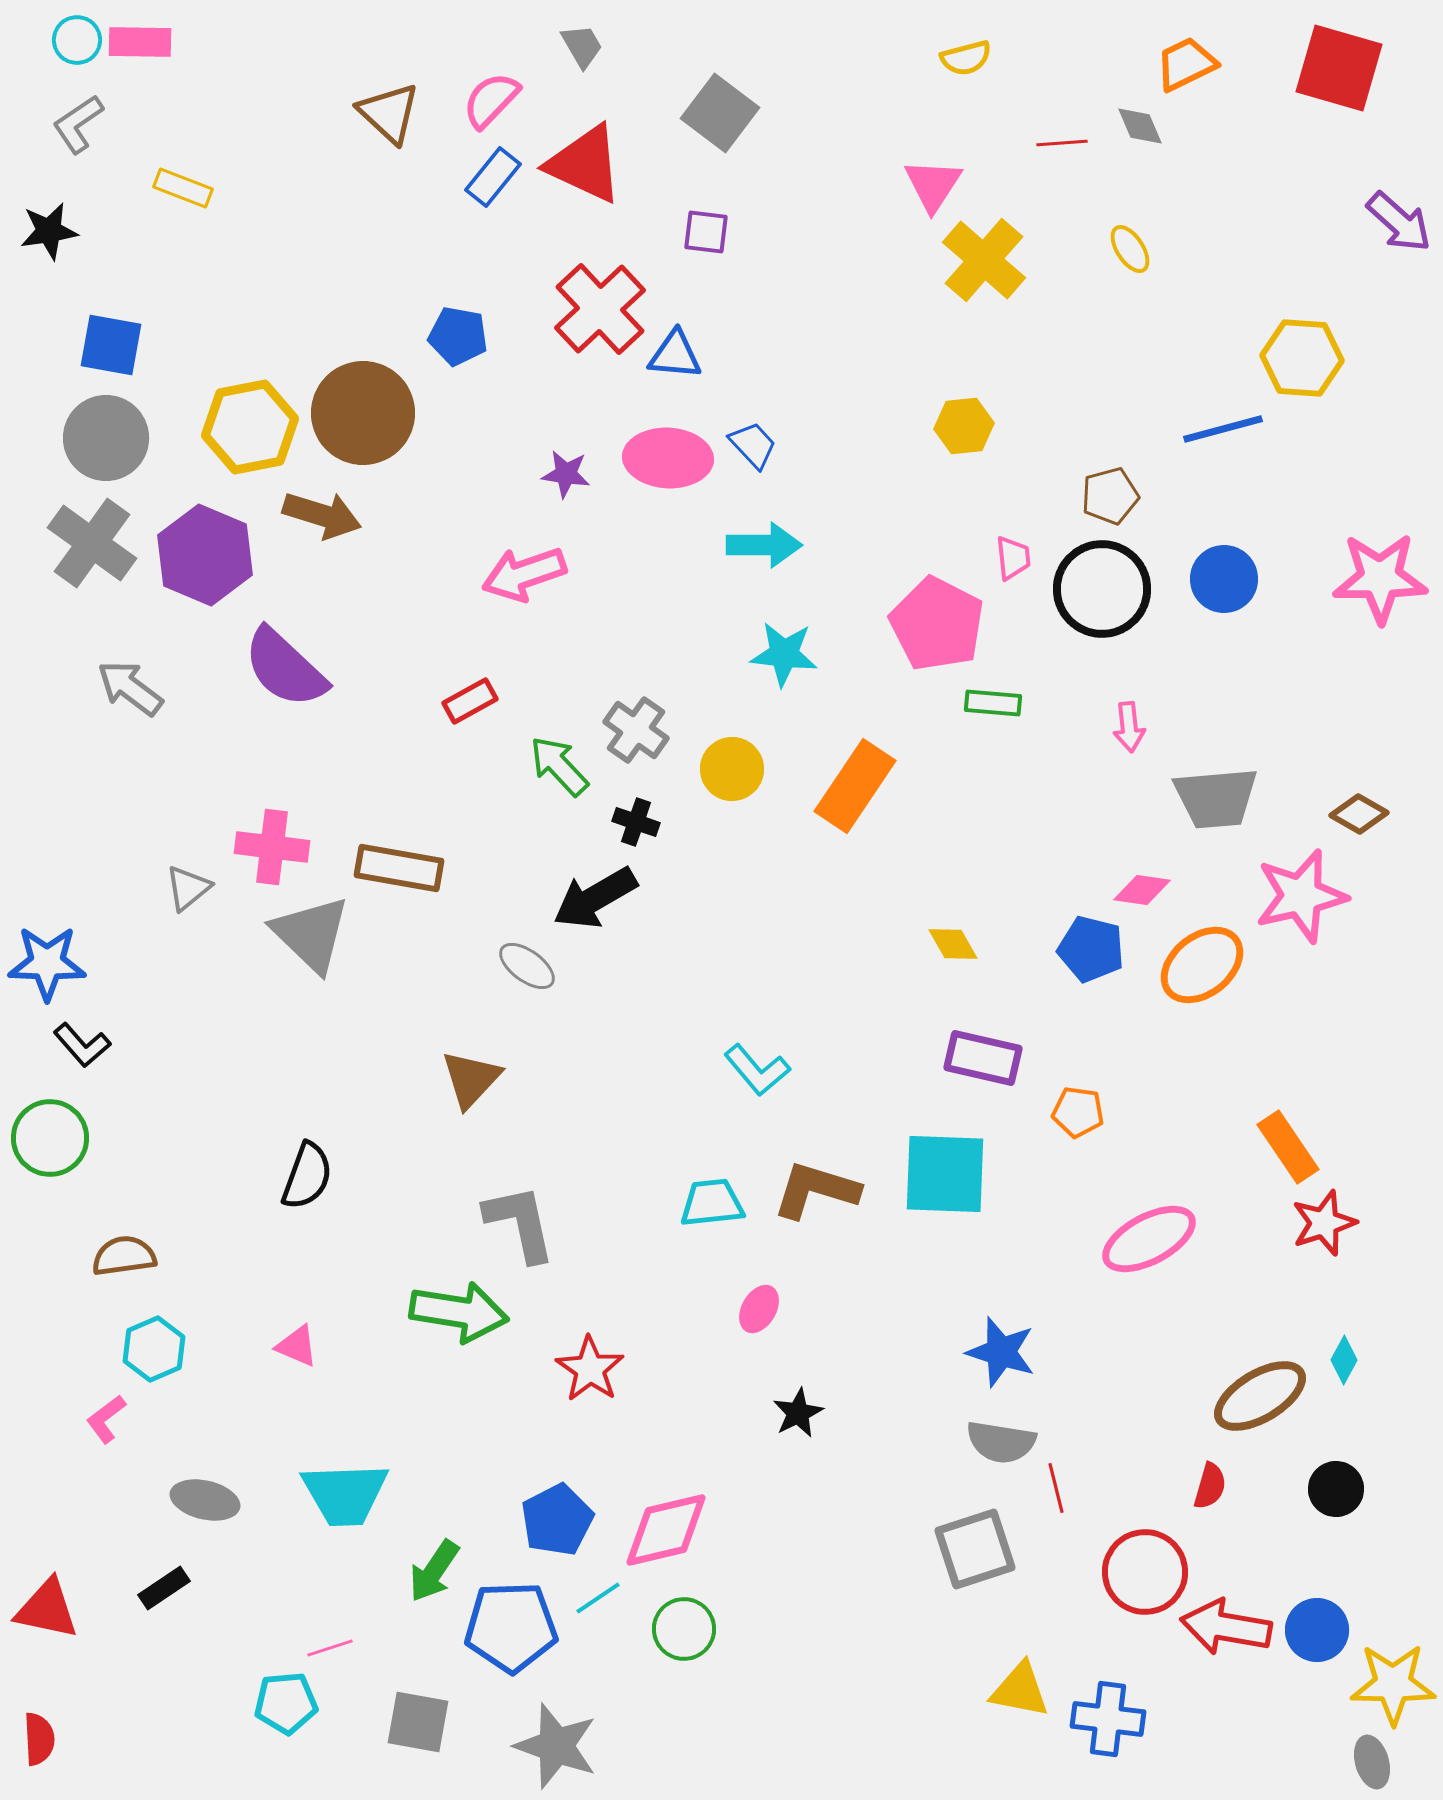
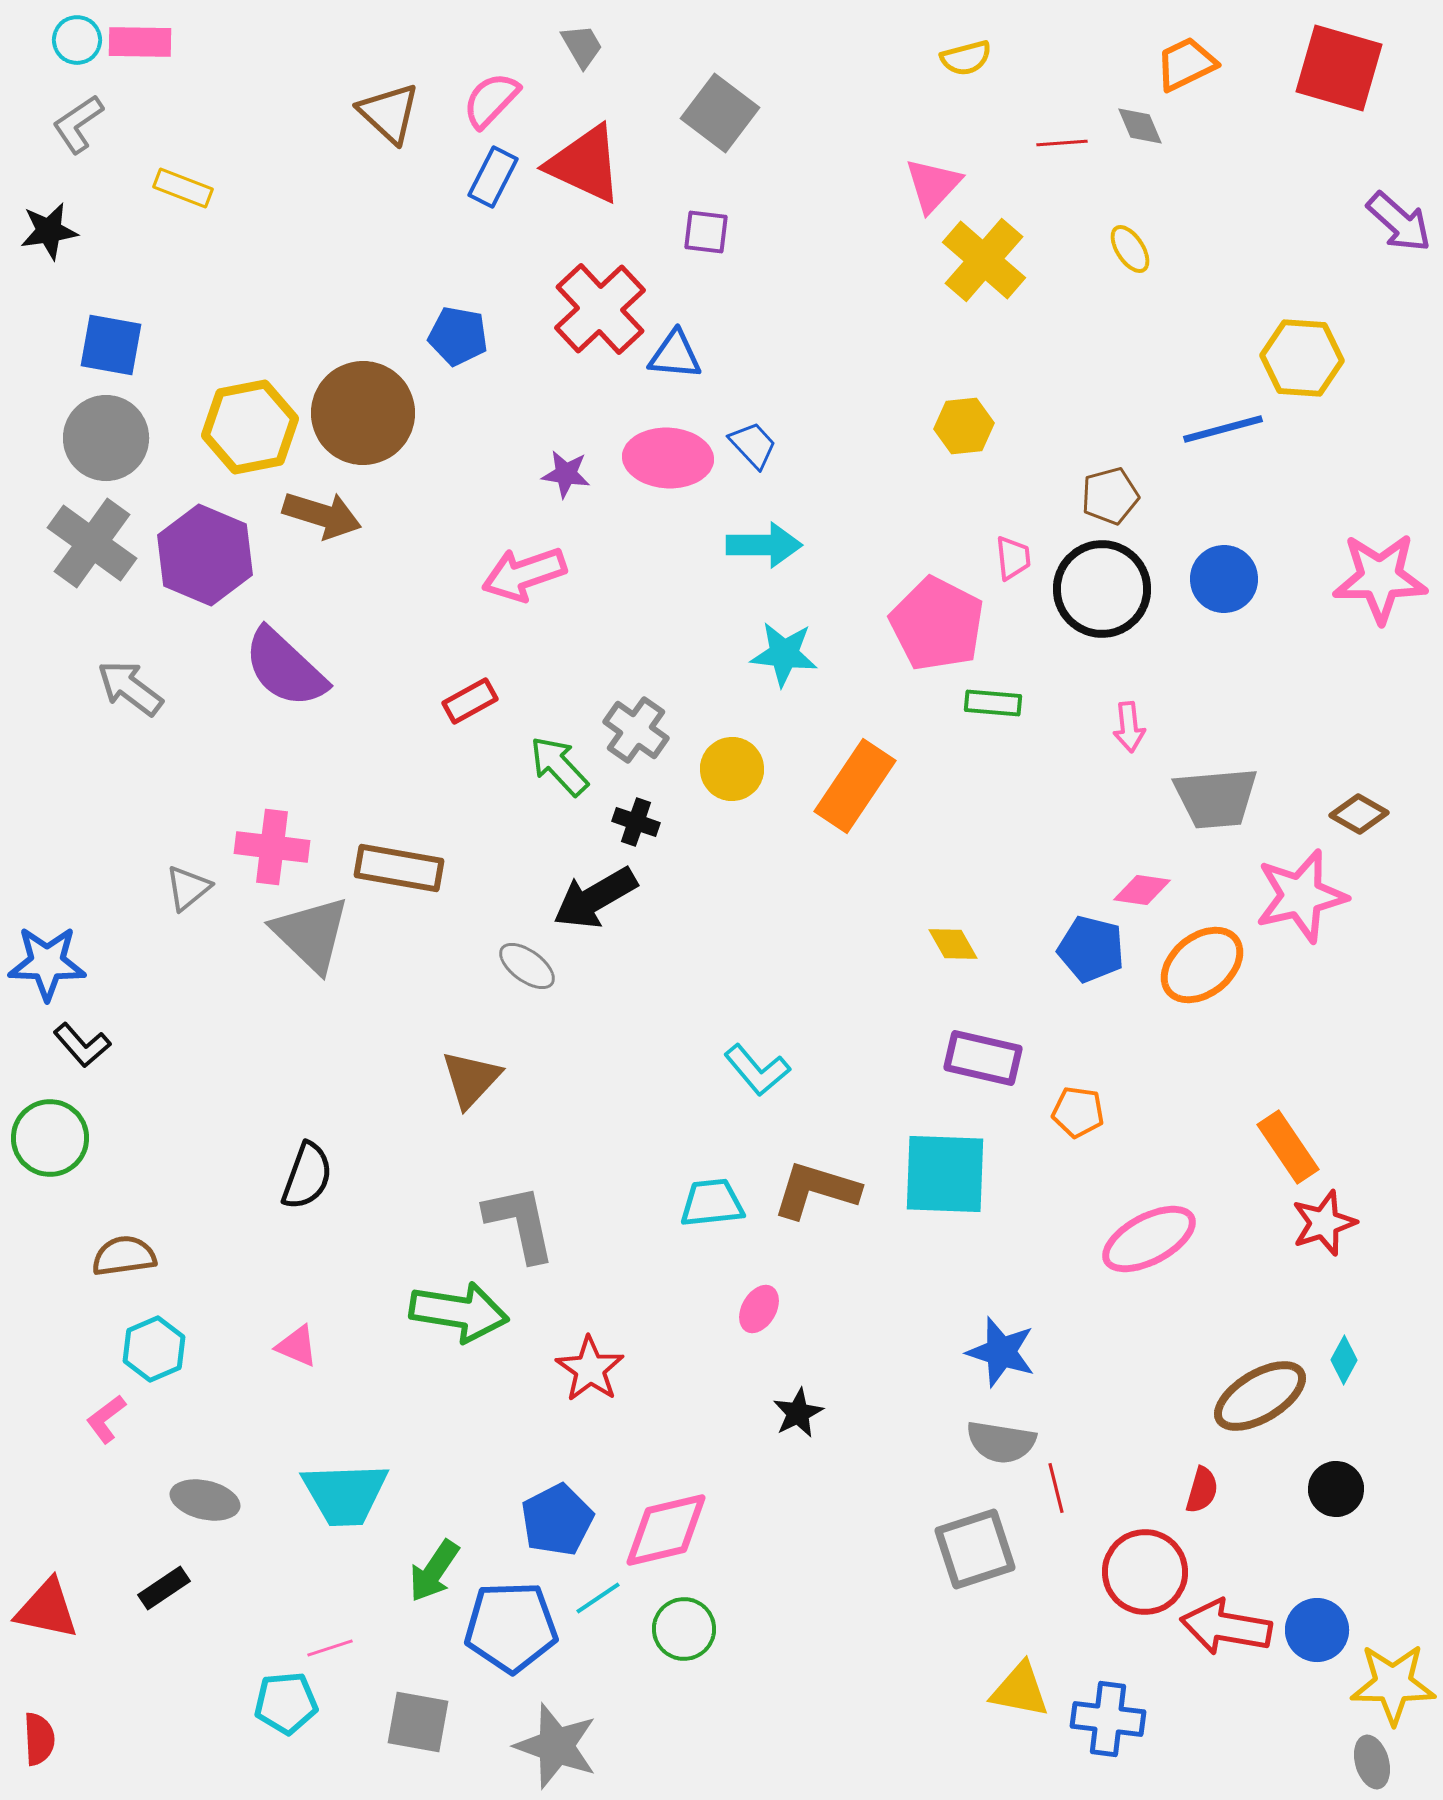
blue rectangle at (493, 177): rotated 12 degrees counterclockwise
pink triangle at (933, 185): rotated 10 degrees clockwise
red semicircle at (1210, 1486): moved 8 px left, 4 px down
